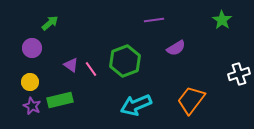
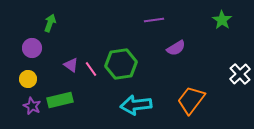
green arrow: rotated 30 degrees counterclockwise
green hexagon: moved 4 px left, 3 px down; rotated 12 degrees clockwise
white cross: moved 1 px right; rotated 25 degrees counterclockwise
yellow circle: moved 2 px left, 3 px up
cyan arrow: rotated 16 degrees clockwise
